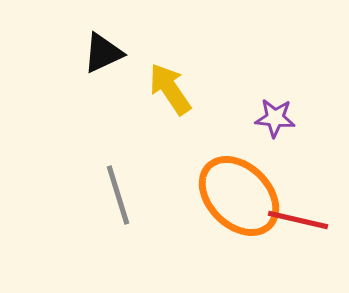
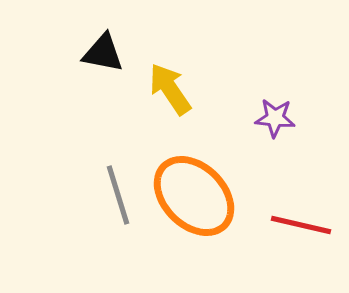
black triangle: rotated 36 degrees clockwise
orange ellipse: moved 45 px left
red line: moved 3 px right, 5 px down
